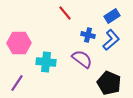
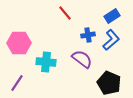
blue cross: rotated 24 degrees counterclockwise
